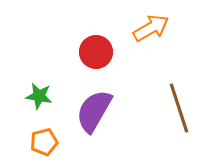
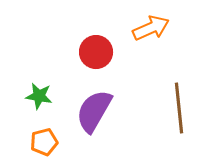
orange arrow: rotated 6 degrees clockwise
brown line: rotated 12 degrees clockwise
